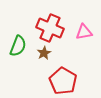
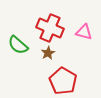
pink triangle: rotated 24 degrees clockwise
green semicircle: moved 1 px up; rotated 110 degrees clockwise
brown star: moved 4 px right
